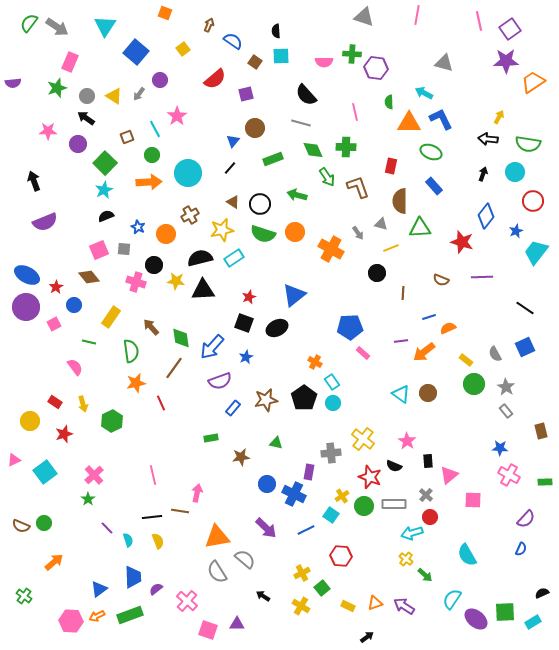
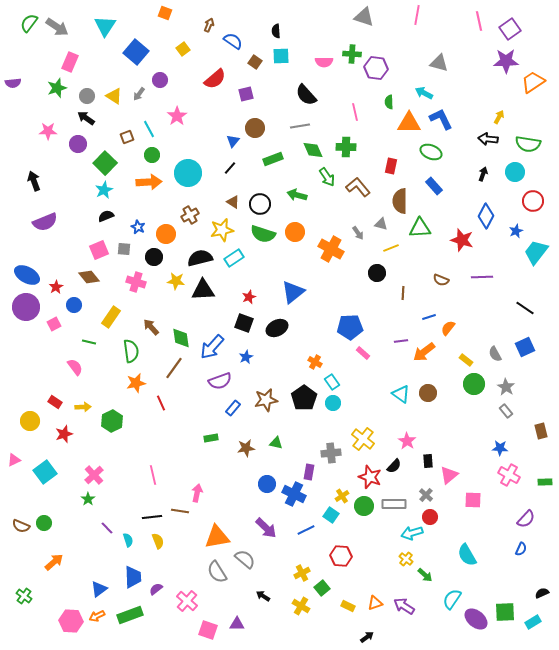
gray triangle at (444, 63): moved 5 px left
gray line at (301, 123): moved 1 px left, 3 px down; rotated 24 degrees counterclockwise
cyan line at (155, 129): moved 6 px left
brown L-shape at (358, 187): rotated 20 degrees counterclockwise
blue diamond at (486, 216): rotated 10 degrees counterclockwise
red star at (462, 242): moved 2 px up
black circle at (154, 265): moved 8 px up
blue triangle at (294, 295): moved 1 px left, 3 px up
orange semicircle at (448, 328): rotated 28 degrees counterclockwise
yellow arrow at (83, 404): moved 3 px down; rotated 77 degrees counterclockwise
brown star at (241, 457): moved 5 px right, 9 px up
black semicircle at (394, 466): rotated 70 degrees counterclockwise
